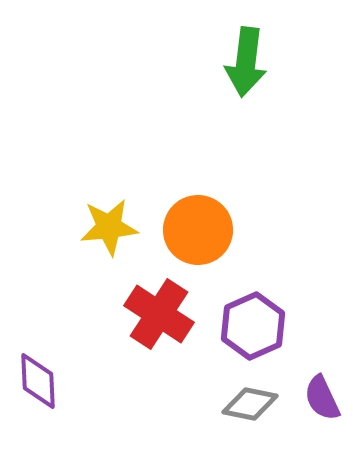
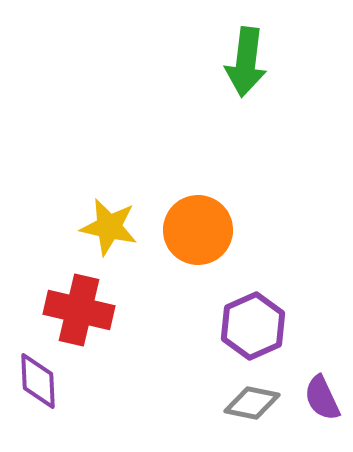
yellow star: rotated 18 degrees clockwise
red cross: moved 80 px left, 4 px up; rotated 20 degrees counterclockwise
gray diamond: moved 2 px right, 1 px up
